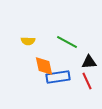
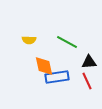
yellow semicircle: moved 1 px right, 1 px up
blue rectangle: moved 1 px left
